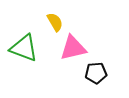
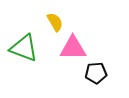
pink triangle: rotated 12 degrees clockwise
